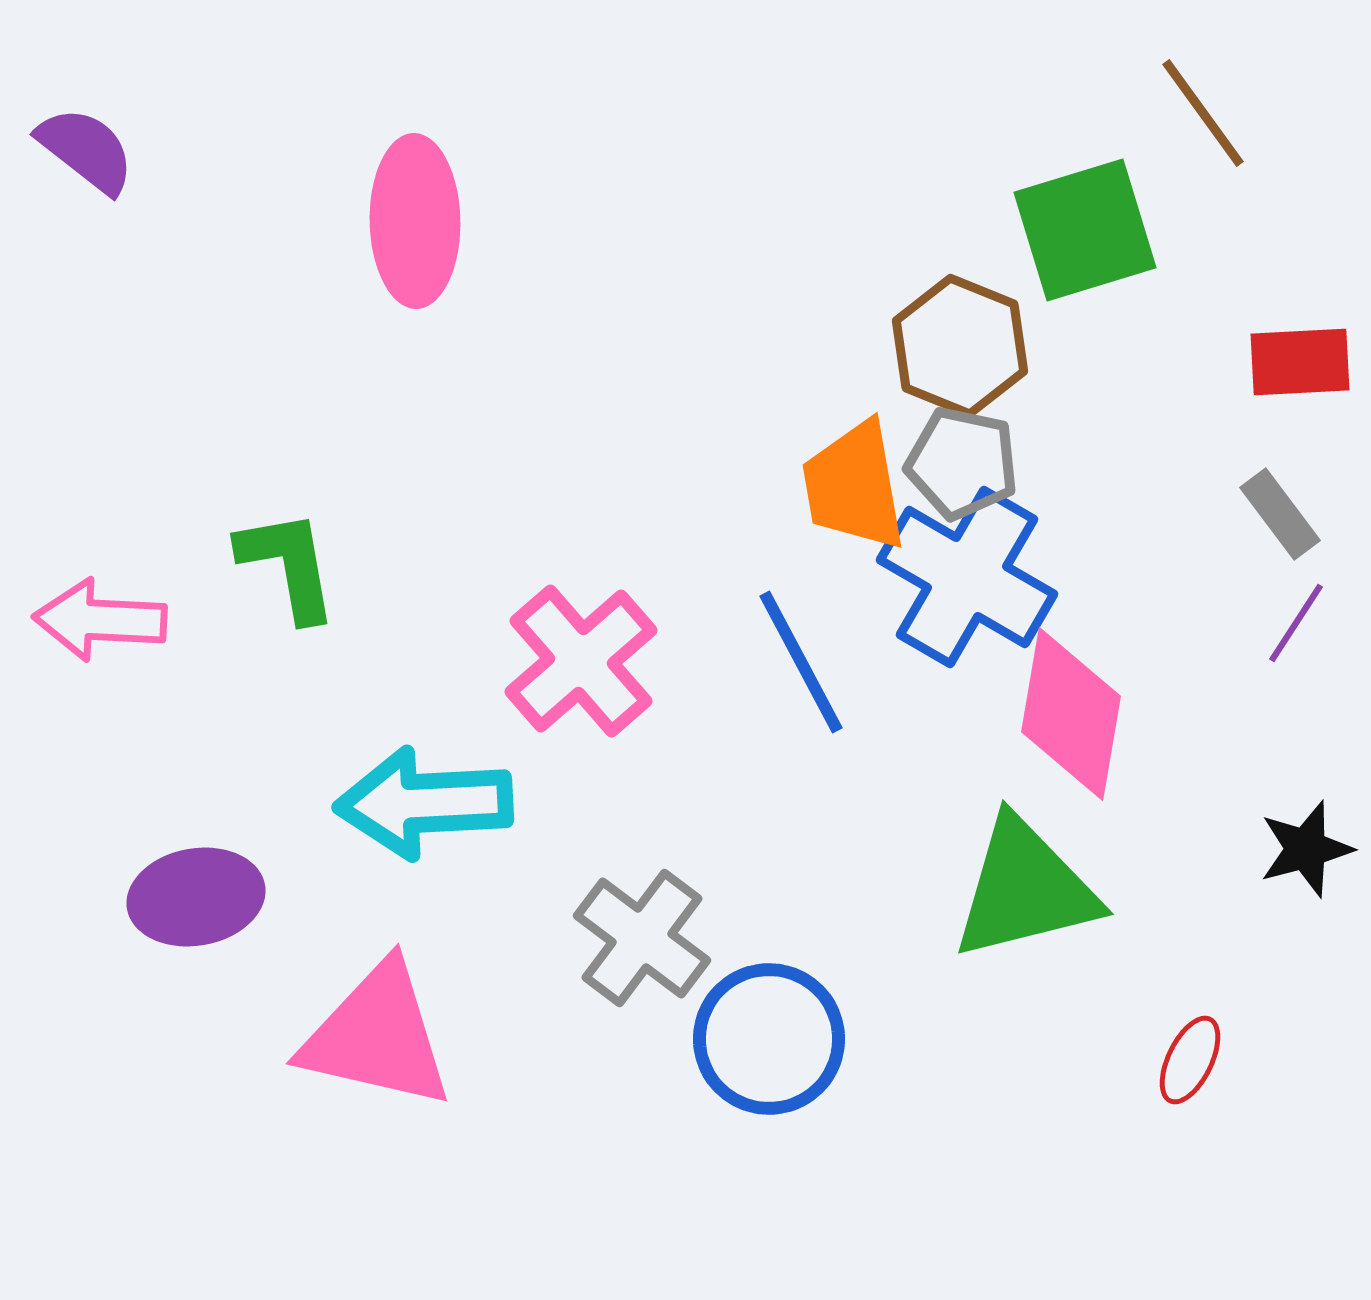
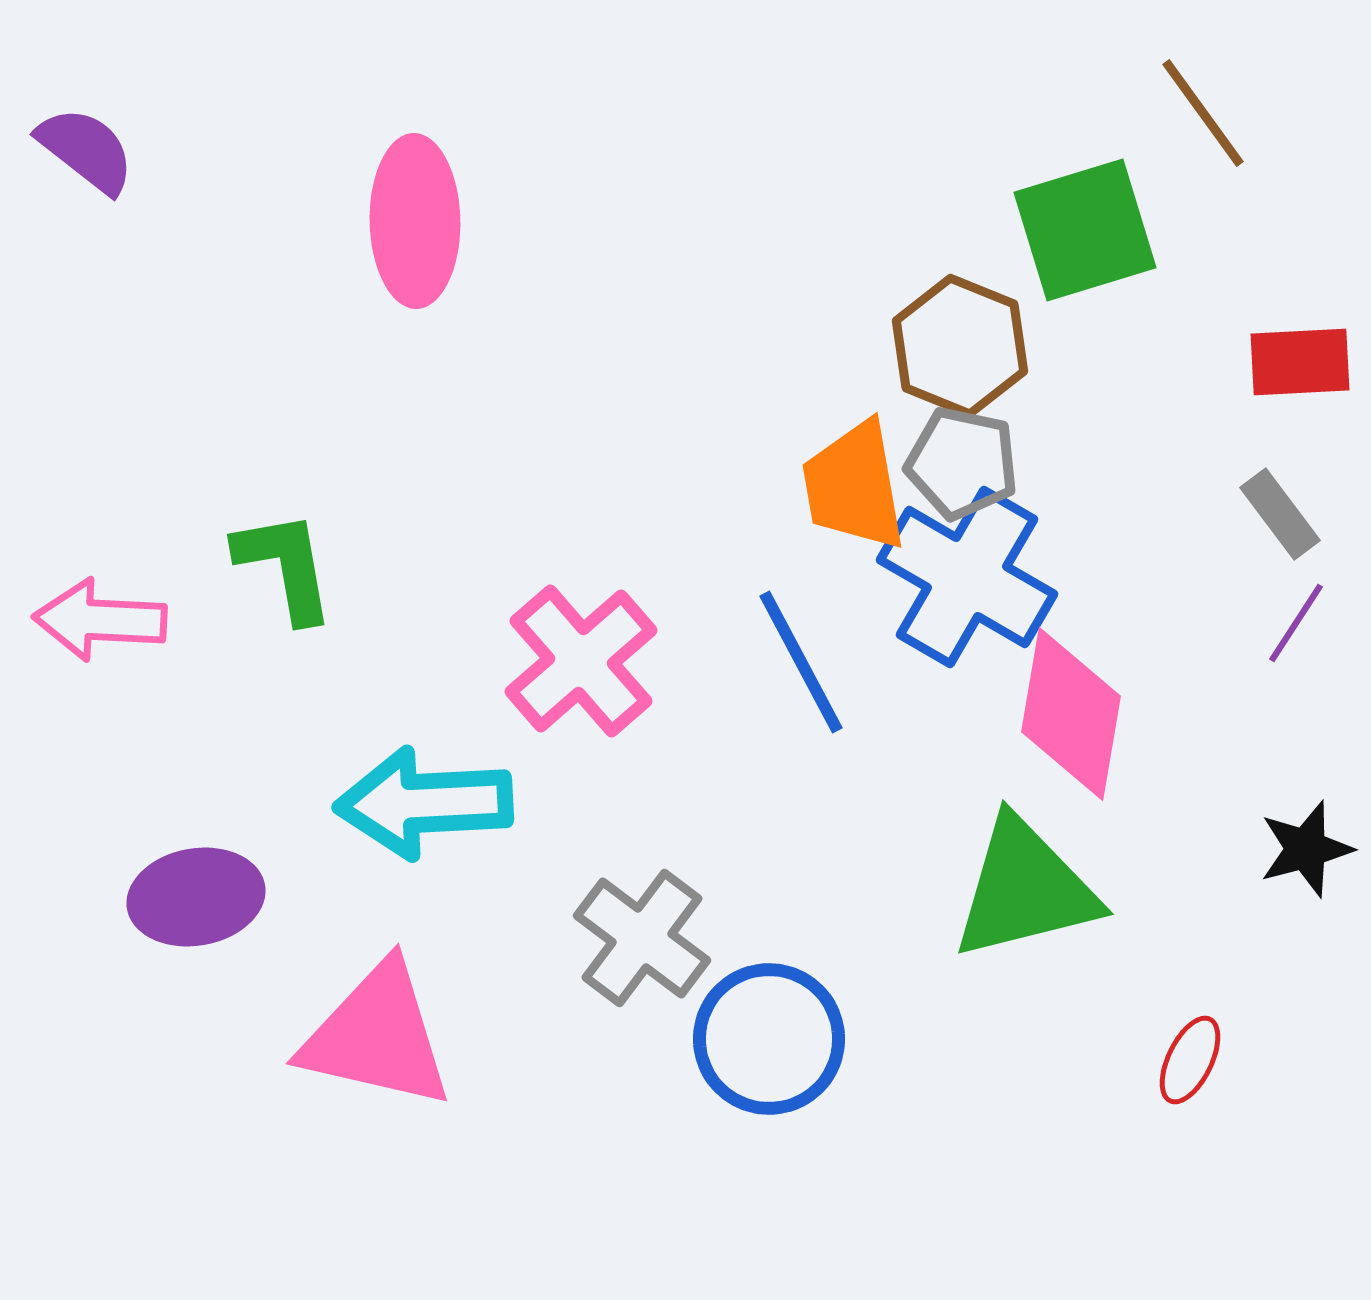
green L-shape: moved 3 px left, 1 px down
